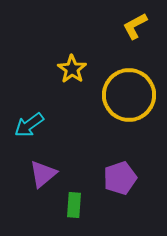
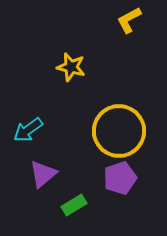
yellow L-shape: moved 6 px left, 6 px up
yellow star: moved 1 px left, 2 px up; rotated 20 degrees counterclockwise
yellow circle: moved 10 px left, 36 px down
cyan arrow: moved 1 px left, 5 px down
green rectangle: rotated 55 degrees clockwise
